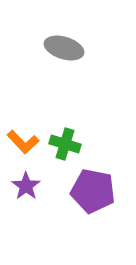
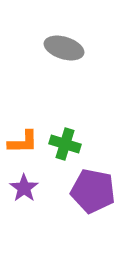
orange L-shape: rotated 48 degrees counterclockwise
purple star: moved 2 px left, 2 px down
